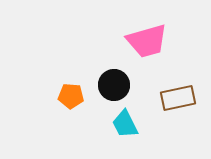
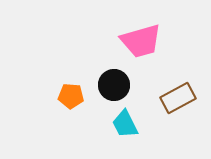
pink trapezoid: moved 6 px left
brown rectangle: rotated 16 degrees counterclockwise
